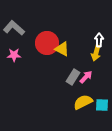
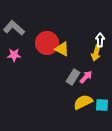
white arrow: moved 1 px right
